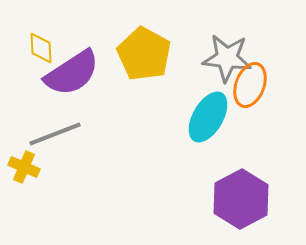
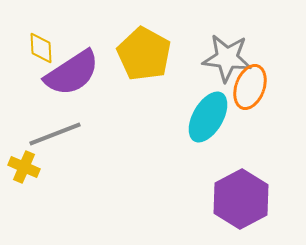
orange ellipse: moved 2 px down
